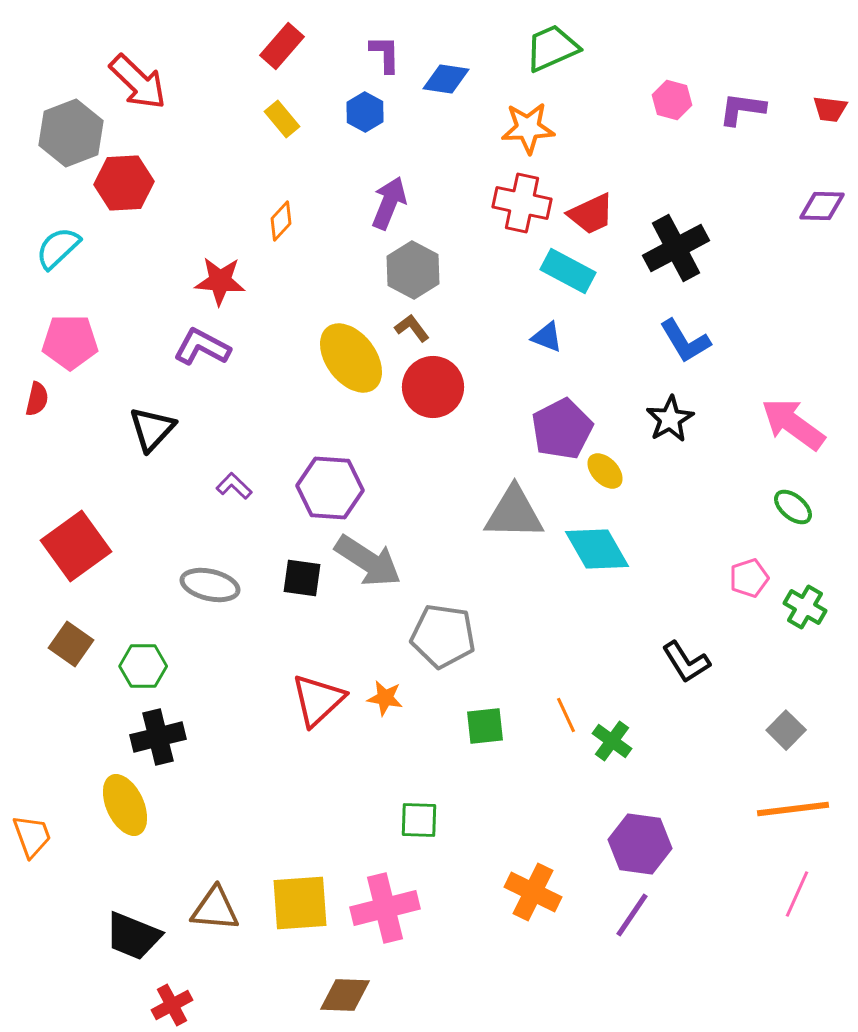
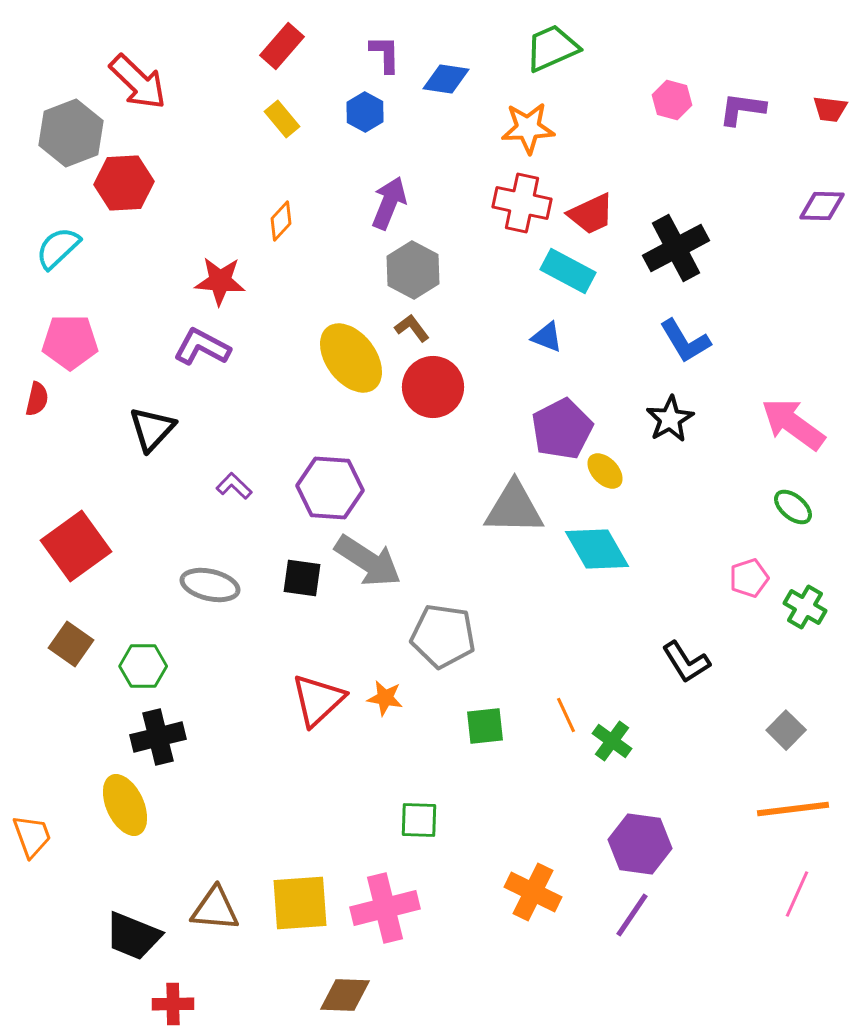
gray triangle at (514, 513): moved 5 px up
red cross at (172, 1005): moved 1 px right, 1 px up; rotated 27 degrees clockwise
